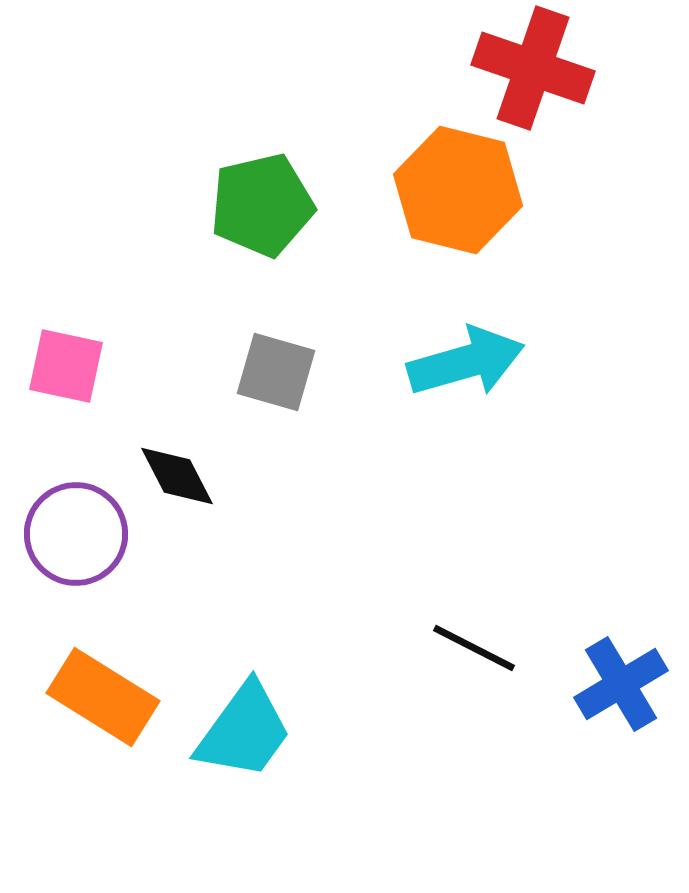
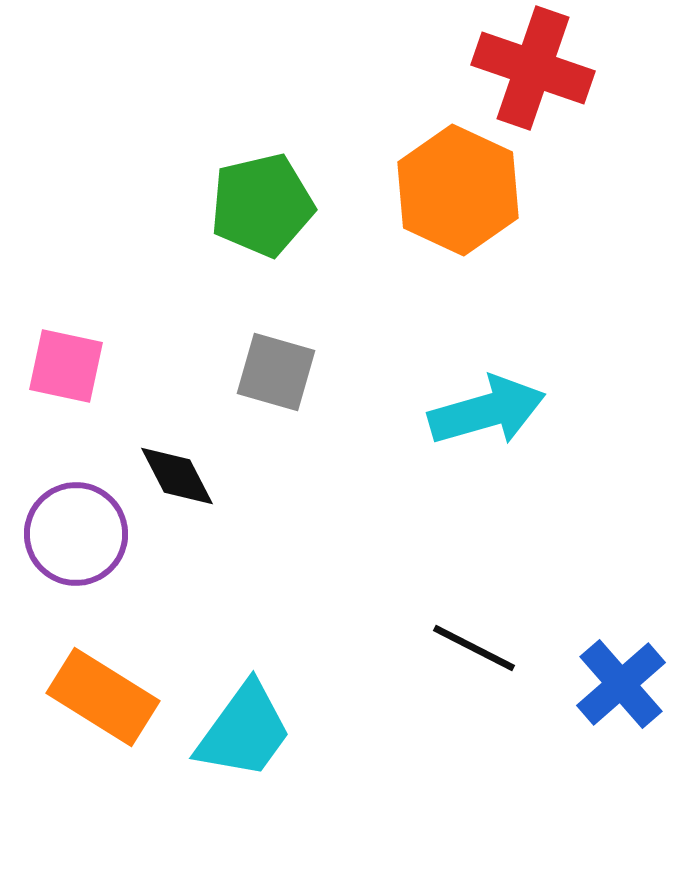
orange hexagon: rotated 11 degrees clockwise
cyan arrow: moved 21 px right, 49 px down
blue cross: rotated 10 degrees counterclockwise
